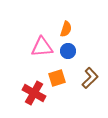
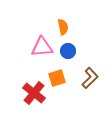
orange semicircle: moved 3 px left, 2 px up; rotated 28 degrees counterclockwise
red cross: rotated 10 degrees clockwise
